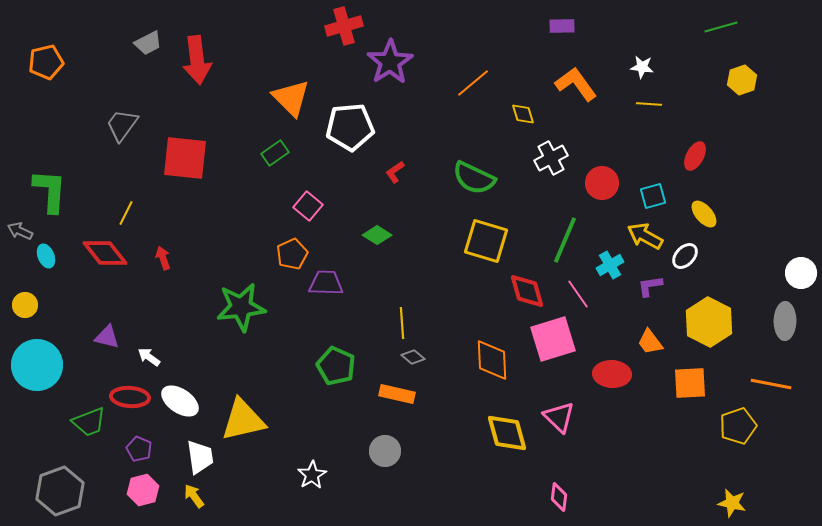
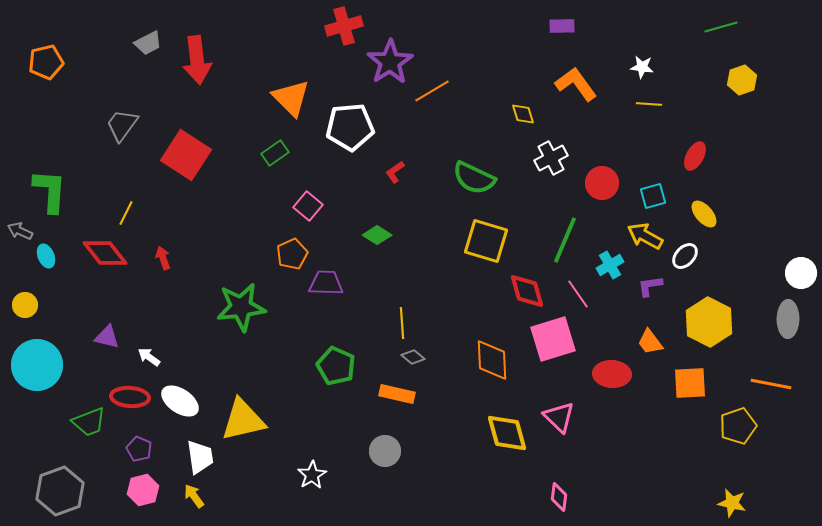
orange line at (473, 83): moved 41 px left, 8 px down; rotated 9 degrees clockwise
red square at (185, 158): moved 1 px right, 3 px up; rotated 27 degrees clockwise
gray ellipse at (785, 321): moved 3 px right, 2 px up
